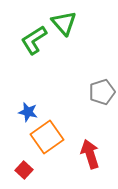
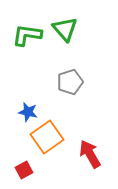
green triangle: moved 1 px right, 6 px down
green L-shape: moved 7 px left, 5 px up; rotated 40 degrees clockwise
gray pentagon: moved 32 px left, 10 px up
red arrow: rotated 12 degrees counterclockwise
red square: rotated 18 degrees clockwise
